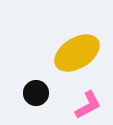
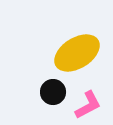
black circle: moved 17 px right, 1 px up
